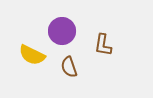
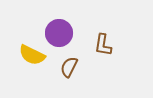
purple circle: moved 3 px left, 2 px down
brown semicircle: rotated 45 degrees clockwise
